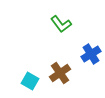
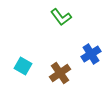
green L-shape: moved 7 px up
cyan square: moved 7 px left, 15 px up
